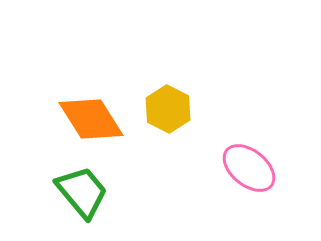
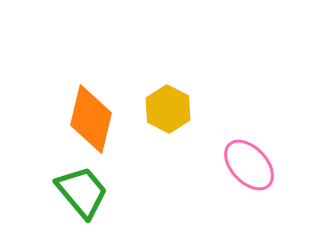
orange diamond: rotated 46 degrees clockwise
pink ellipse: moved 3 px up; rotated 8 degrees clockwise
